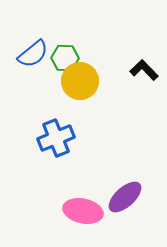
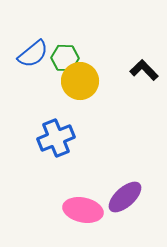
pink ellipse: moved 1 px up
